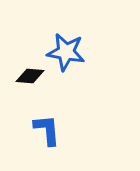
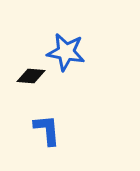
black diamond: moved 1 px right
